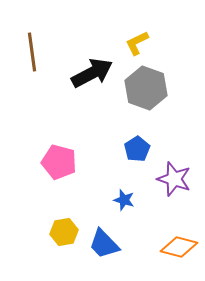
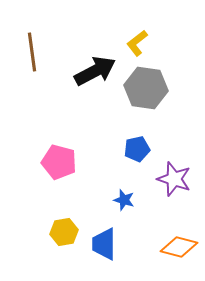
yellow L-shape: rotated 12 degrees counterclockwise
black arrow: moved 3 px right, 2 px up
gray hexagon: rotated 12 degrees counterclockwise
blue pentagon: rotated 20 degrees clockwise
blue trapezoid: rotated 44 degrees clockwise
